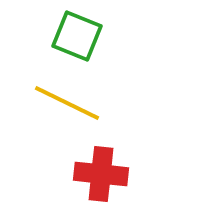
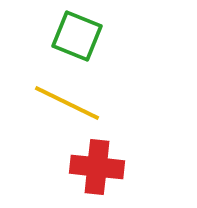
red cross: moved 4 px left, 7 px up
